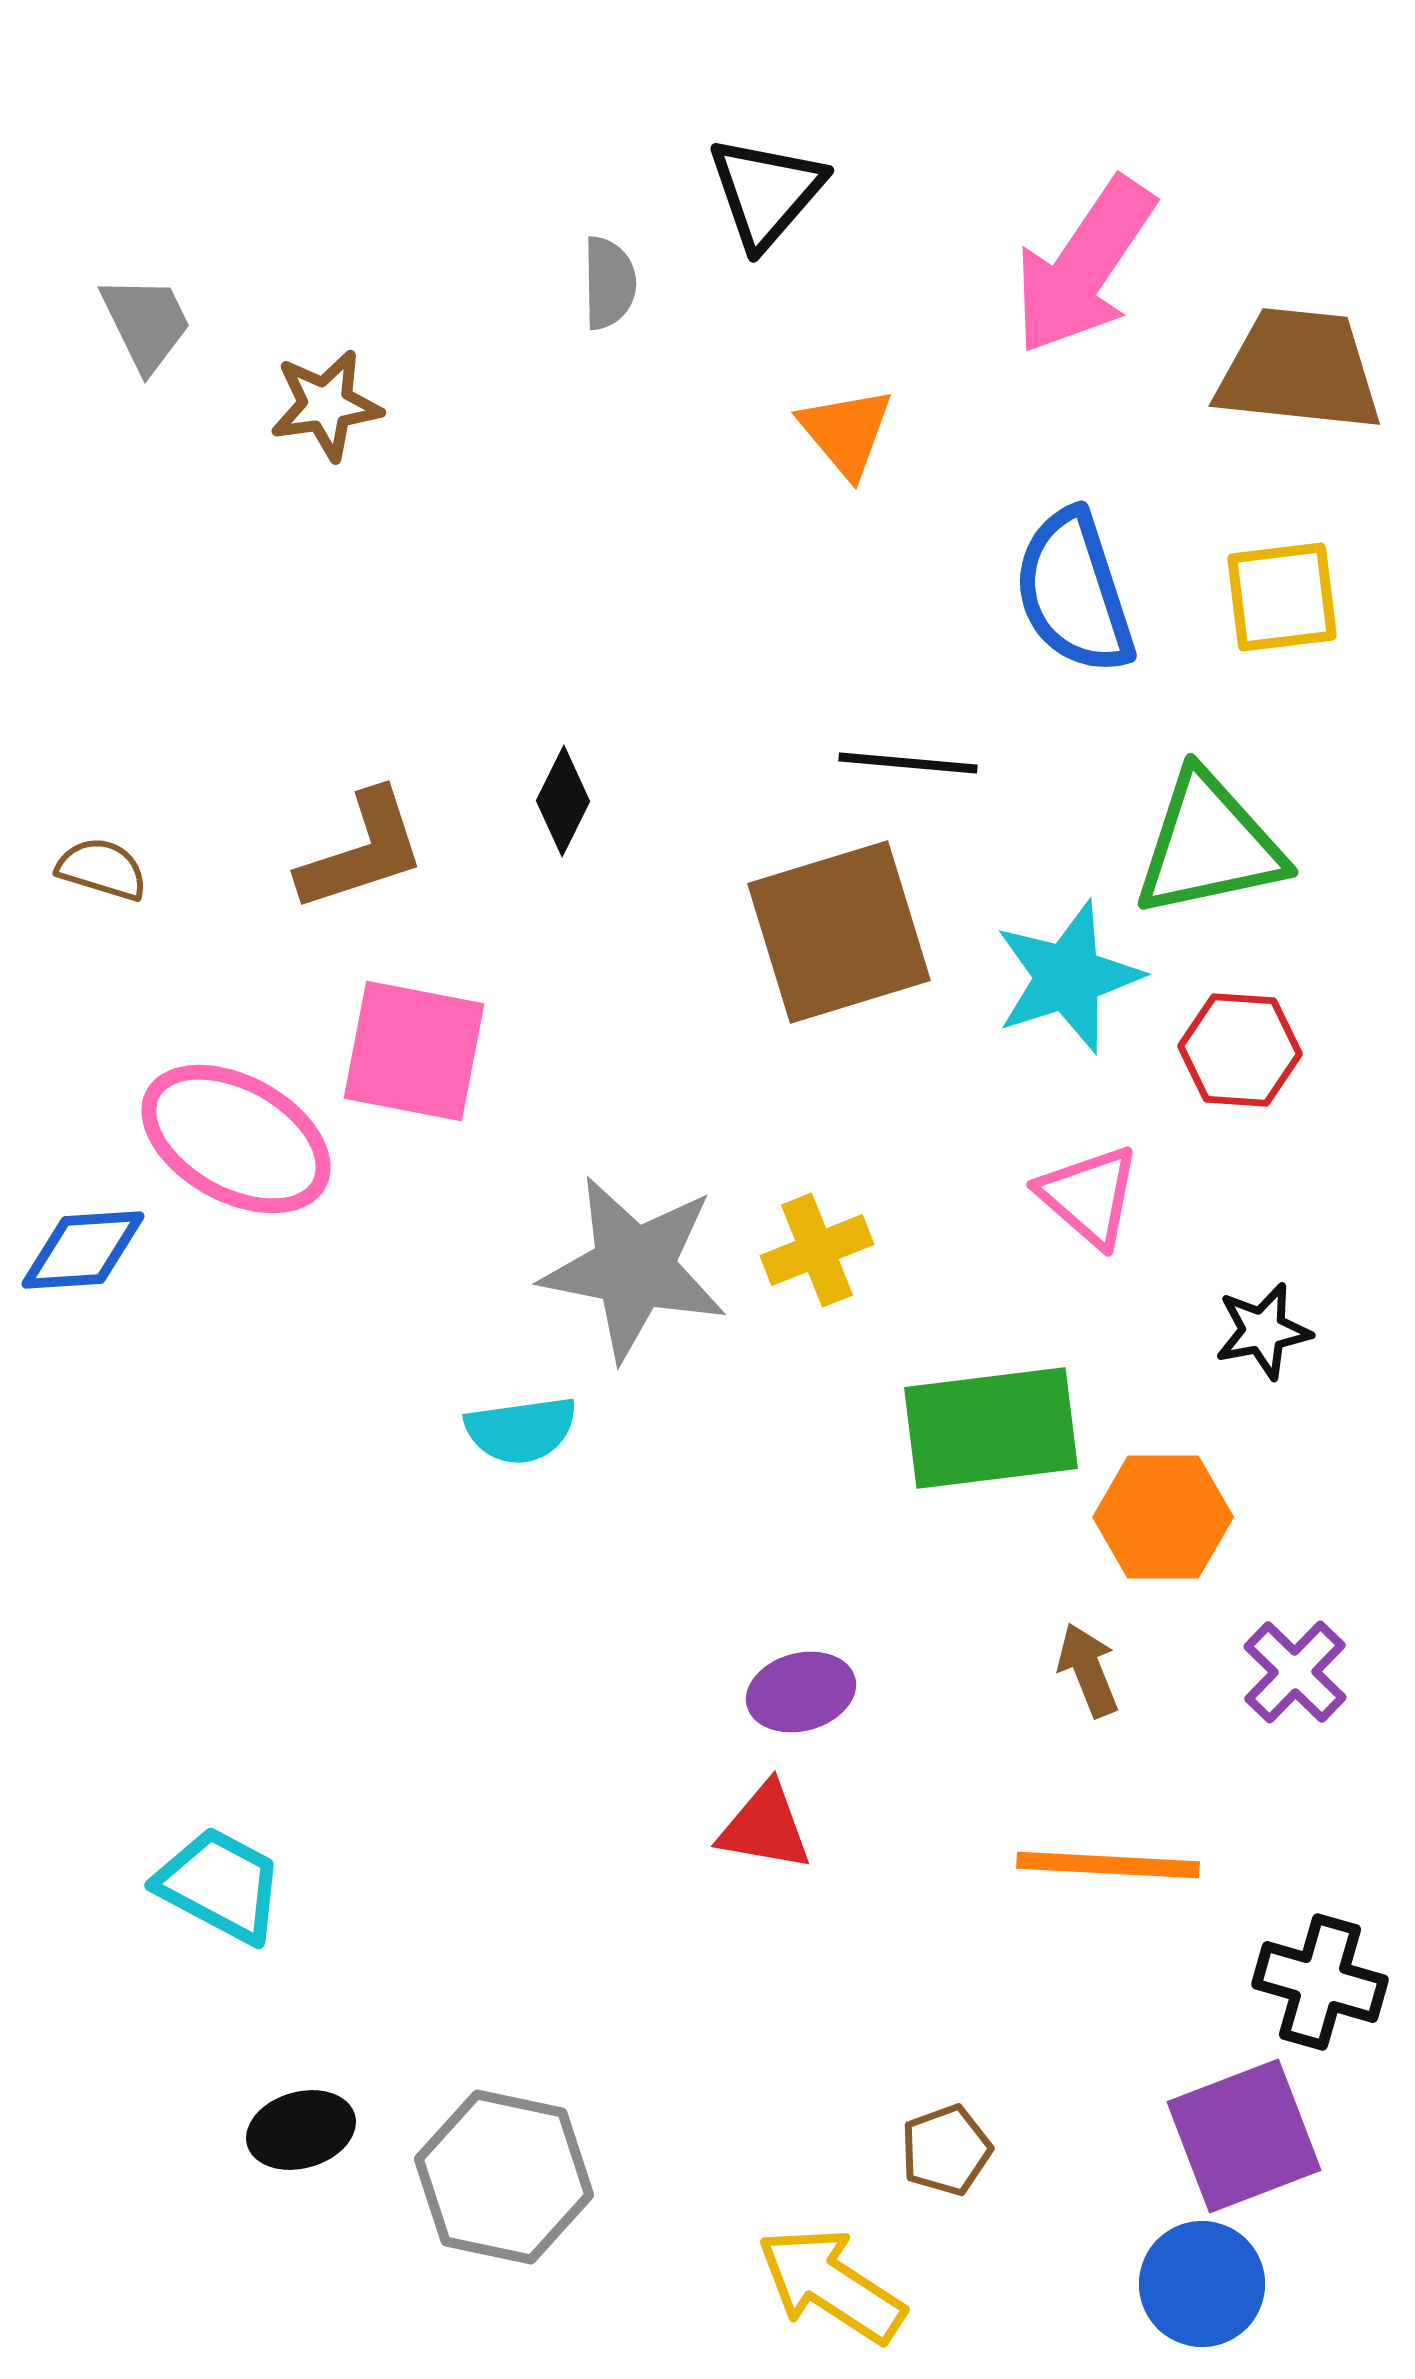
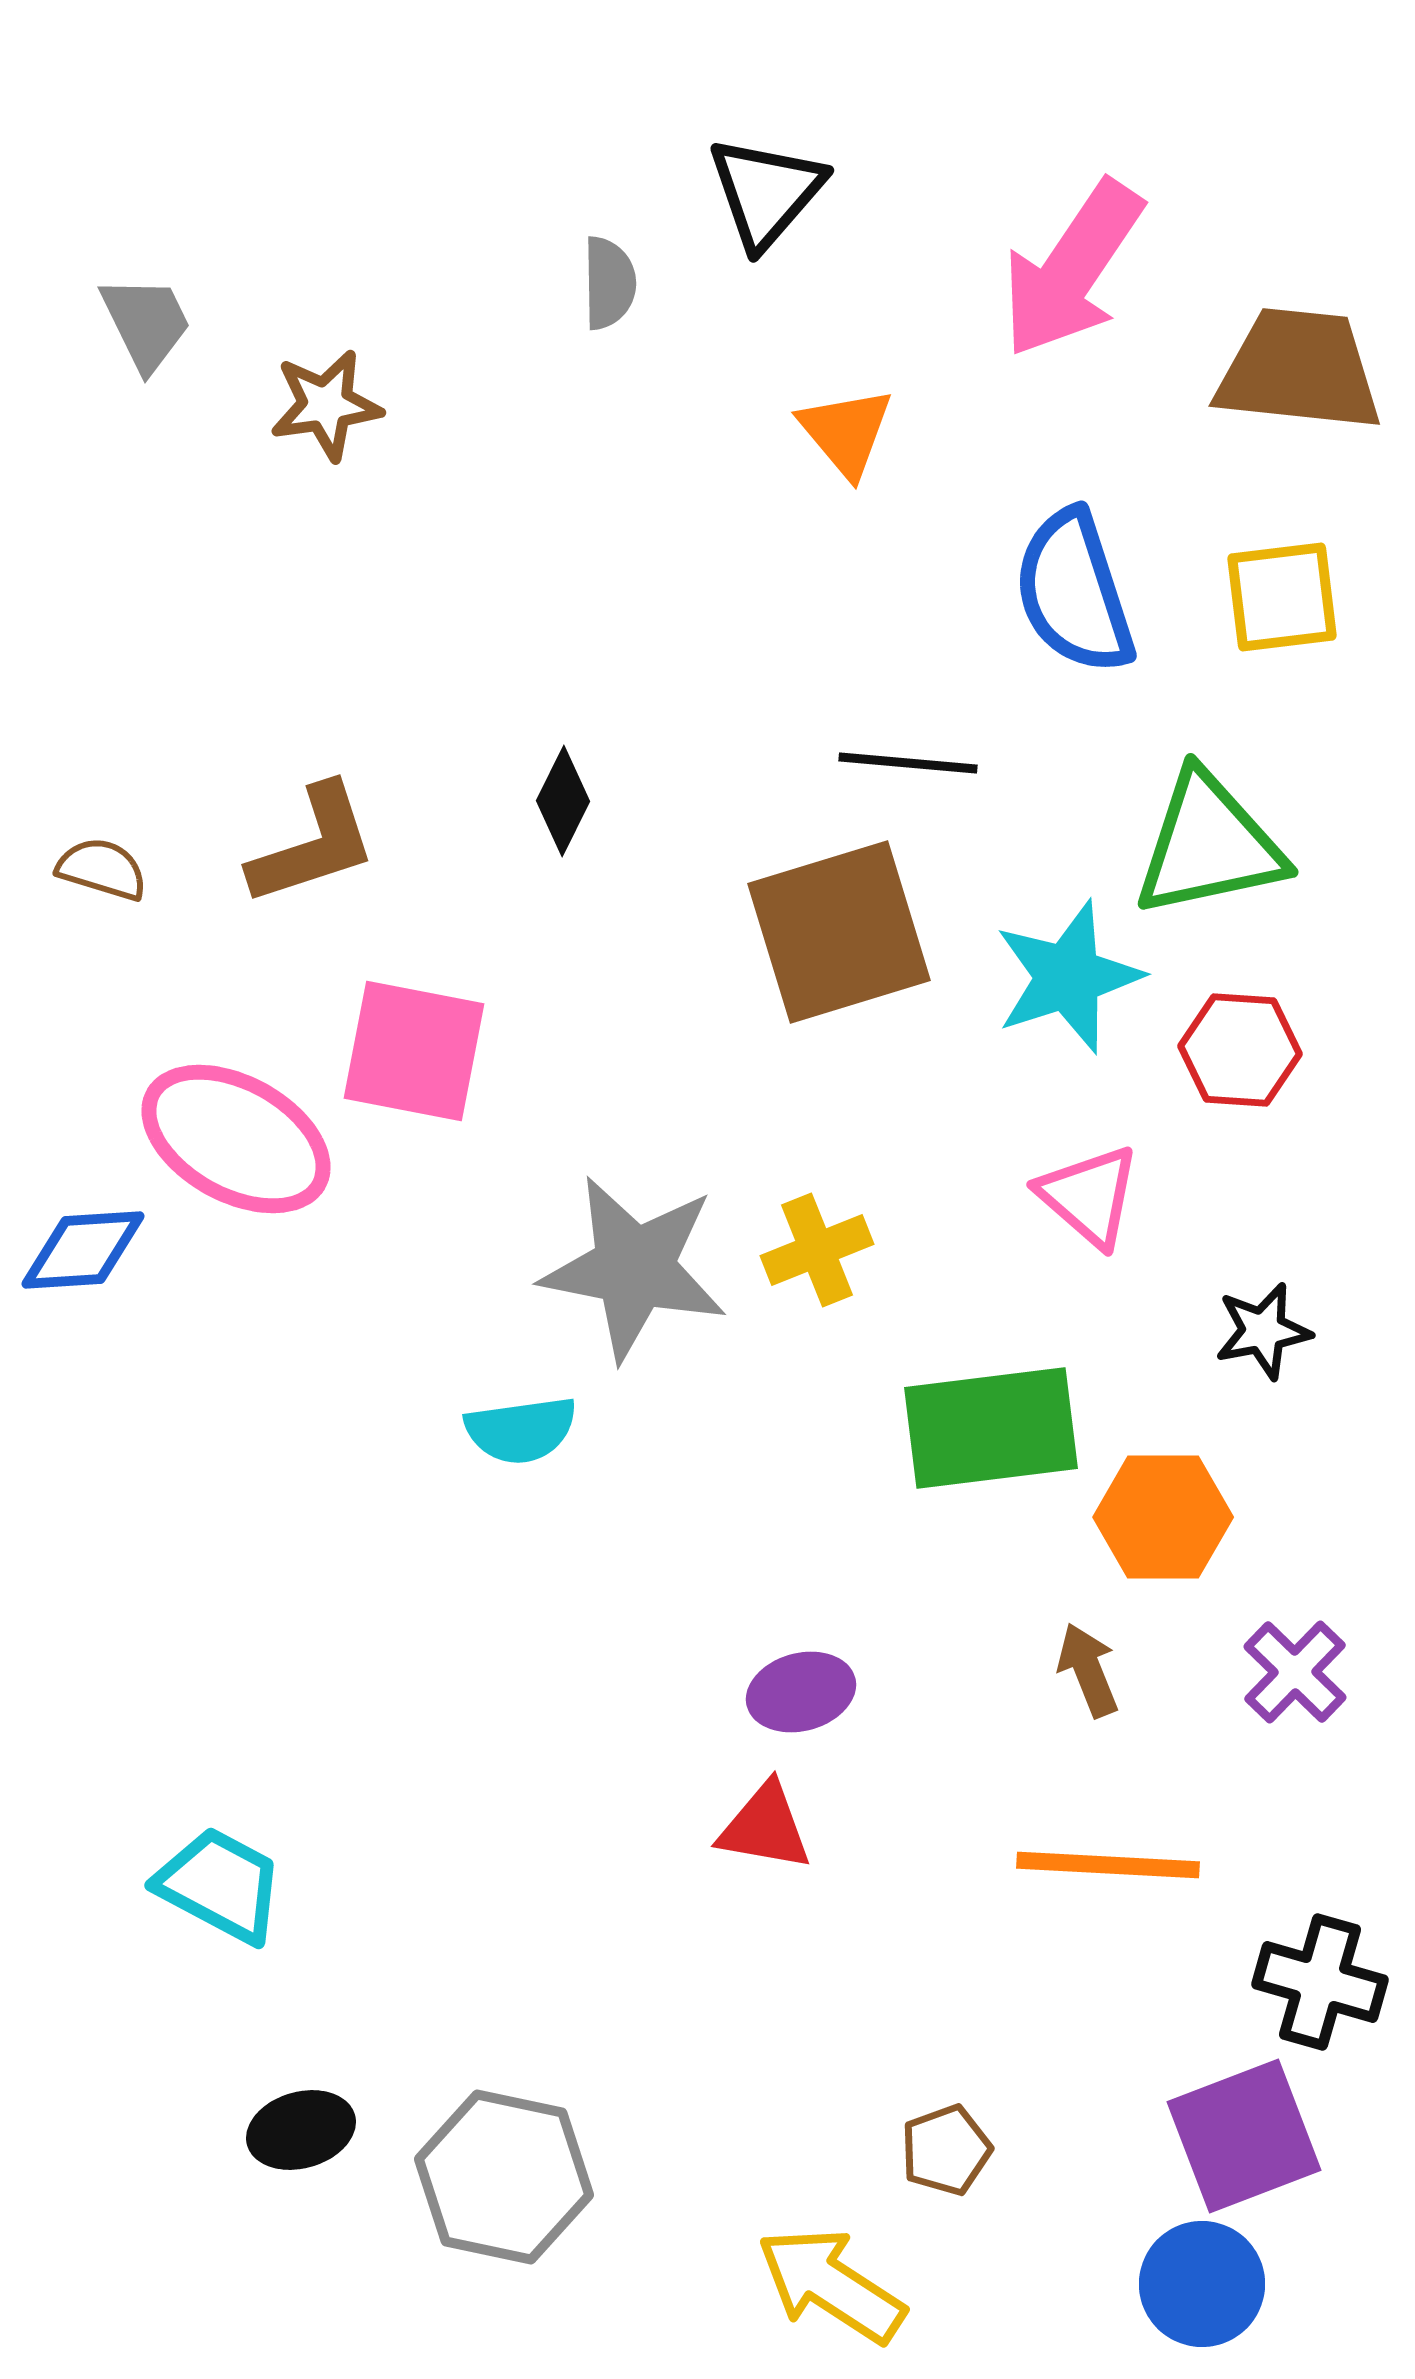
pink arrow: moved 12 px left, 3 px down
brown L-shape: moved 49 px left, 6 px up
